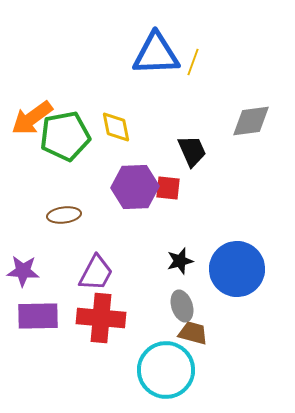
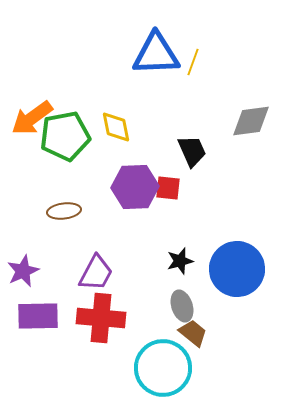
brown ellipse: moved 4 px up
purple star: rotated 28 degrees counterclockwise
brown trapezoid: rotated 24 degrees clockwise
cyan circle: moved 3 px left, 2 px up
